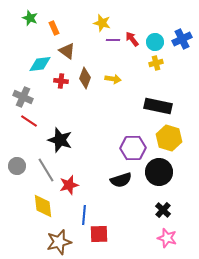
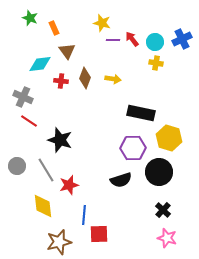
brown triangle: rotated 18 degrees clockwise
yellow cross: rotated 24 degrees clockwise
black rectangle: moved 17 px left, 7 px down
